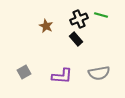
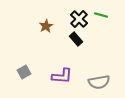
black cross: rotated 24 degrees counterclockwise
brown star: rotated 16 degrees clockwise
gray semicircle: moved 9 px down
